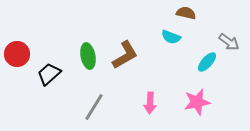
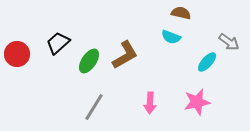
brown semicircle: moved 5 px left
green ellipse: moved 1 px right, 5 px down; rotated 45 degrees clockwise
black trapezoid: moved 9 px right, 31 px up
